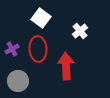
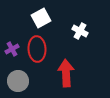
white square: rotated 24 degrees clockwise
white cross: rotated 21 degrees counterclockwise
red ellipse: moved 1 px left
red arrow: moved 7 px down
